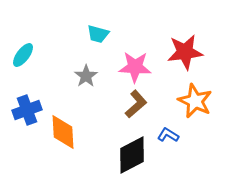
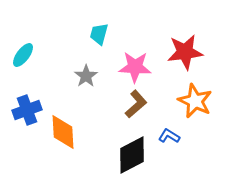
cyan trapezoid: moved 1 px right; rotated 90 degrees clockwise
blue L-shape: moved 1 px right, 1 px down
